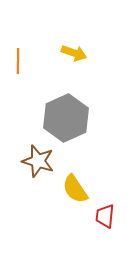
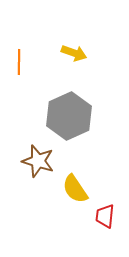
orange line: moved 1 px right, 1 px down
gray hexagon: moved 3 px right, 2 px up
